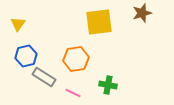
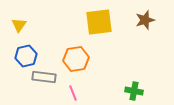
brown star: moved 3 px right, 7 px down
yellow triangle: moved 1 px right, 1 px down
gray rectangle: rotated 25 degrees counterclockwise
green cross: moved 26 px right, 6 px down
pink line: rotated 42 degrees clockwise
